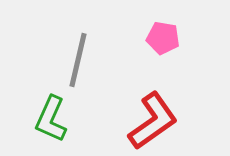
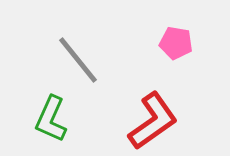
pink pentagon: moved 13 px right, 5 px down
gray line: rotated 52 degrees counterclockwise
